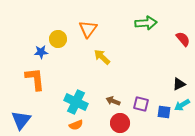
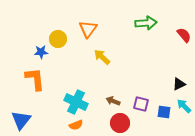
red semicircle: moved 1 px right, 4 px up
cyan arrow: moved 2 px right, 1 px down; rotated 77 degrees clockwise
